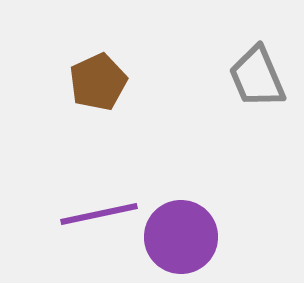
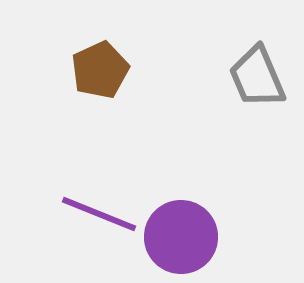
brown pentagon: moved 2 px right, 12 px up
purple line: rotated 34 degrees clockwise
